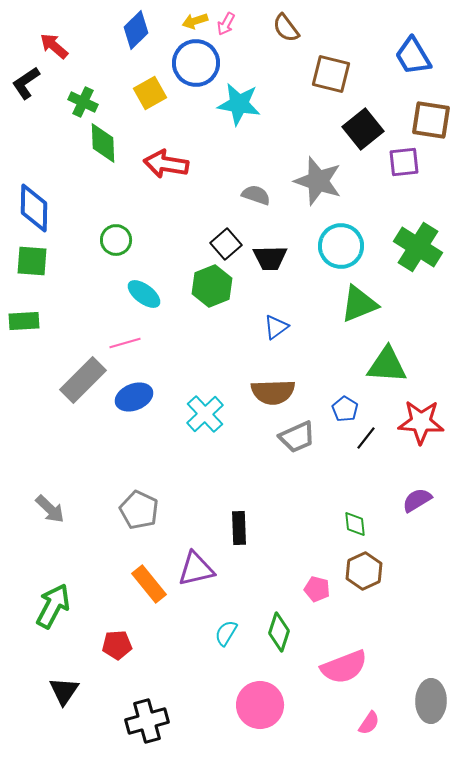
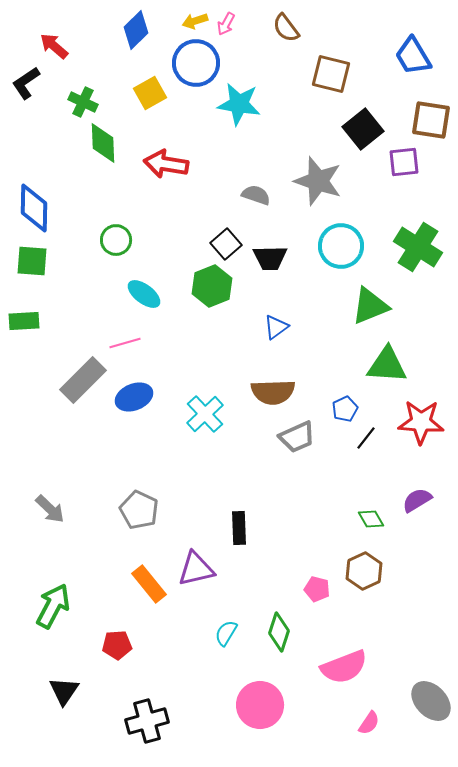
green triangle at (359, 304): moved 11 px right, 2 px down
blue pentagon at (345, 409): rotated 15 degrees clockwise
green diamond at (355, 524): moved 16 px right, 5 px up; rotated 24 degrees counterclockwise
gray ellipse at (431, 701): rotated 45 degrees counterclockwise
